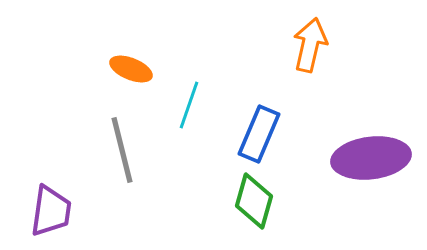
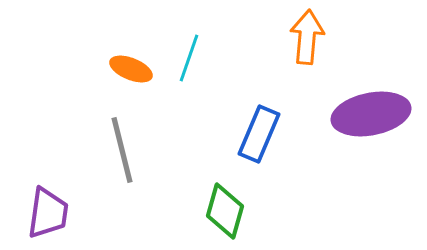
orange arrow: moved 3 px left, 8 px up; rotated 8 degrees counterclockwise
cyan line: moved 47 px up
purple ellipse: moved 44 px up; rotated 4 degrees counterclockwise
green diamond: moved 29 px left, 10 px down
purple trapezoid: moved 3 px left, 2 px down
